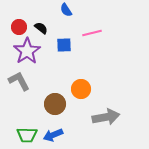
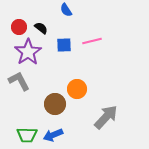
pink line: moved 8 px down
purple star: moved 1 px right, 1 px down
orange circle: moved 4 px left
gray arrow: rotated 36 degrees counterclockwise
